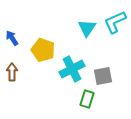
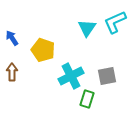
cyan cross: moved 1 px left, 7 px down
gray square: moved 4 px right
